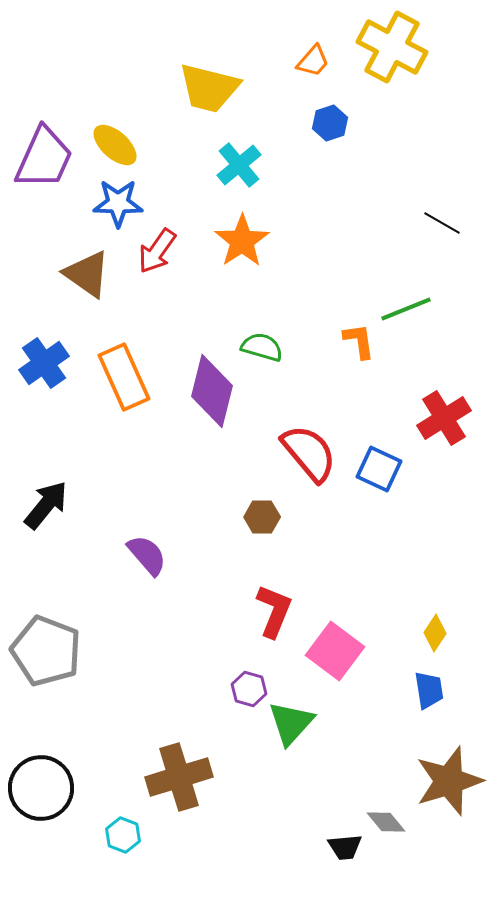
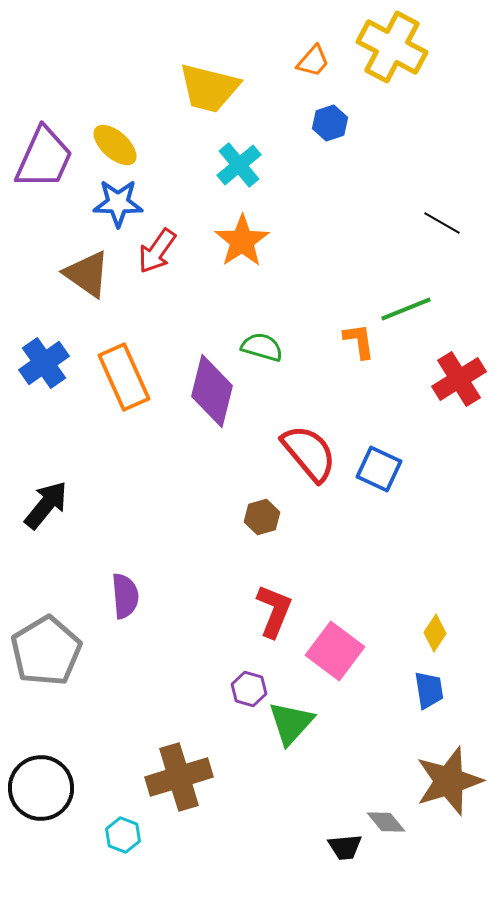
red cross: moved 15 px right, 39 px up
brown hexagon: rotated 16 degrees counterclockwise
purple semicircle: moved 22 px left, 41 px down; rotated 36 degrees clockwise
gray pentagon: rotated 20 degrees clockwise
